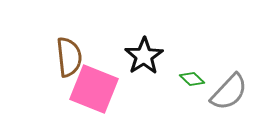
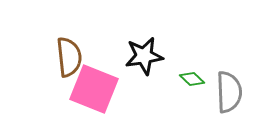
black star: rotated 24 degrees clockwise
gray semicircle: rotated 45 degrees counterclockwise
